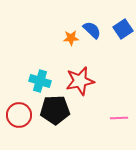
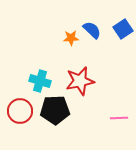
red circle: moved 1 px right, 4 px up
